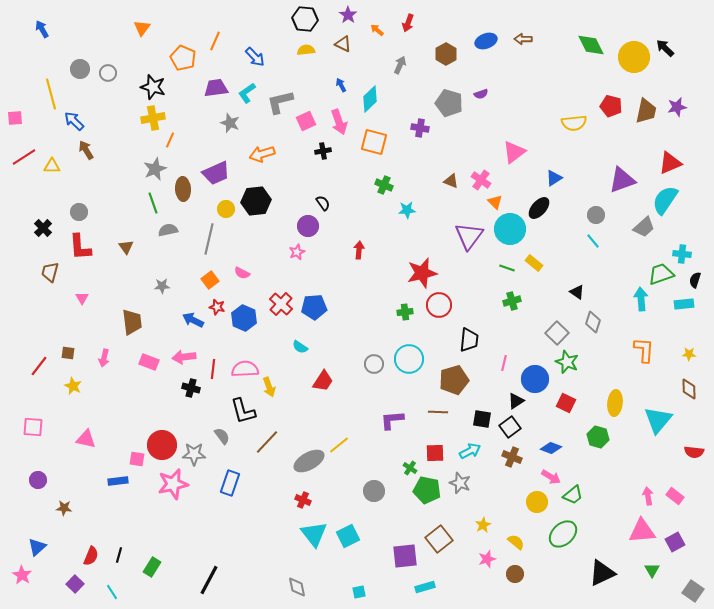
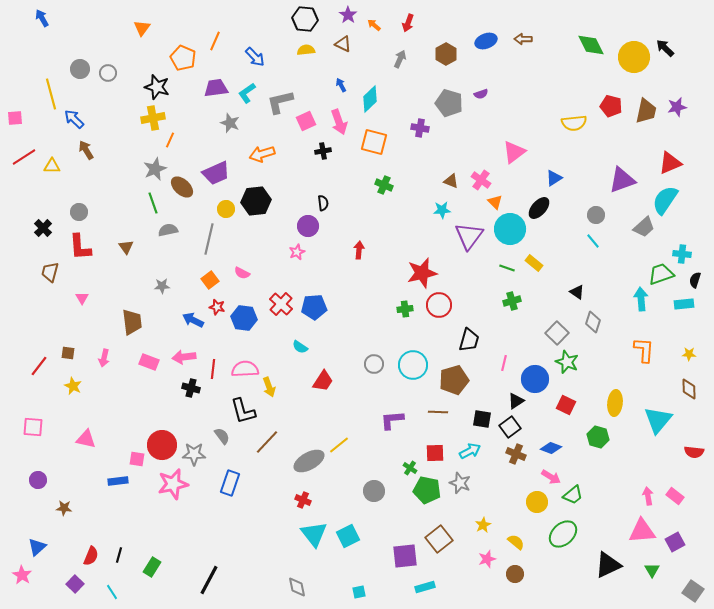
blue arrow at (42, 29): moved 11 px up
orange arrow at (377, 30): moved 3 px left, 5 px up
gray arrow at (400, 65): moved 6 px up
black star at (153, 87): moved 4 px right
blue arrow at (74, 121): moved 2 px up
brown ellipse at (183, 189): moved 1 px left, 2 px up; rotated 45 degrees counterclockwise
black semicircle at (323, 203): rotated 28 degrees clockwise
cyan star at (407, 210): moved 35 px right
green cross at (405, 312): moved 3 px up
blue hexagon at (244, 318): rotated 15 degrees counterclockwise
black trapezoid at (469, 340): rotated 10 degrees clockwise
cyan circle at (409, 359): moved 4 px right, 6 px down
red square at (566, 403): moved 2 px down
brown cross at (512, 457): moved 4 px right, 3 px up
black triangle at (602, 573): moved 6 px right, 8 px up
